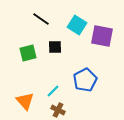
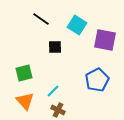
purple square: moved 3 px right, 4 px down
green square: moved 4 px left, 20 px down
blue pentagon: moved 12 px right
